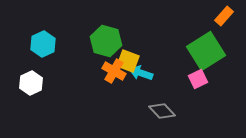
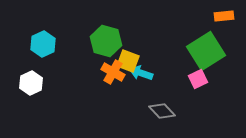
orange rectangle: rotated 42 degrees clockwise
orange cross: moved 1 px left, 1 px down
